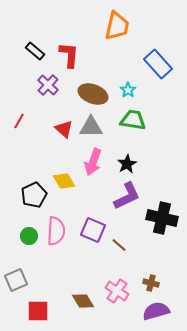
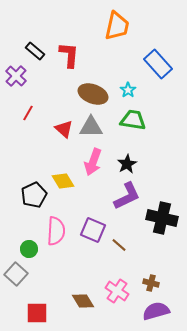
purple cross: moved 32 px left, 9 px up
red line: moved 9 px right, 8 px up
yellow diamond: moved 1 px left
green circle: moved 13 px down
gray square: moved 6 px up; rotated 25 degrees counterclockwise
red square: moved 1 px left, 2 px down
